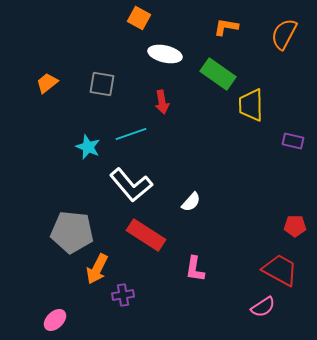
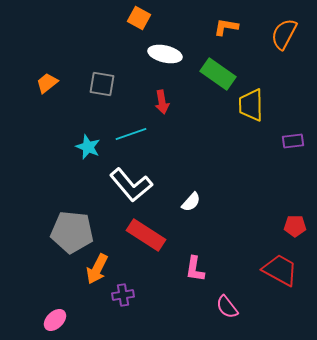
purple rectangle: rotated 20 degrees counterclockwise
pink semicircle: moved 36 px left; rotated 85 degrees clockwise
